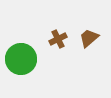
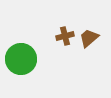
brown cross: moved 7 px right, 3 px up; rotated 12 degrees clockwise
